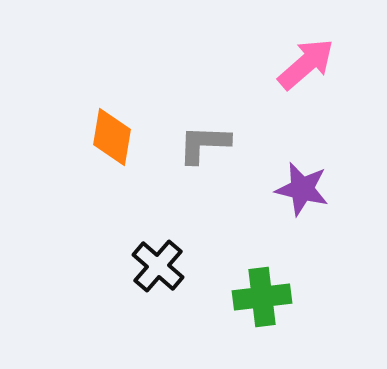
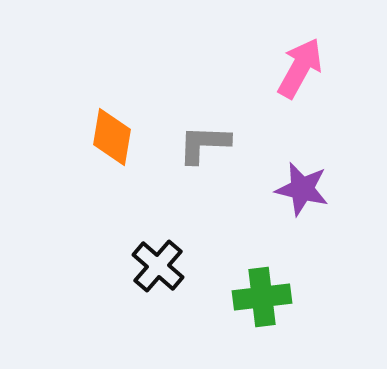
pink arrow: moved 6 px left, 4 px down; rotated 20 degrees counterclockwise
